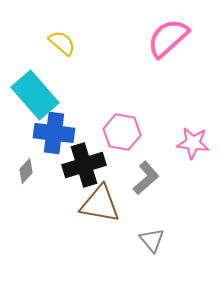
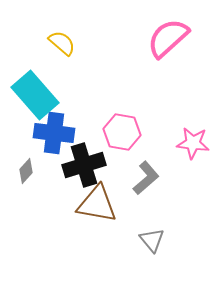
brown triangle: moved 3 px left
